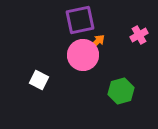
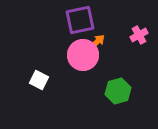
green hexagon: moved 3 px left
